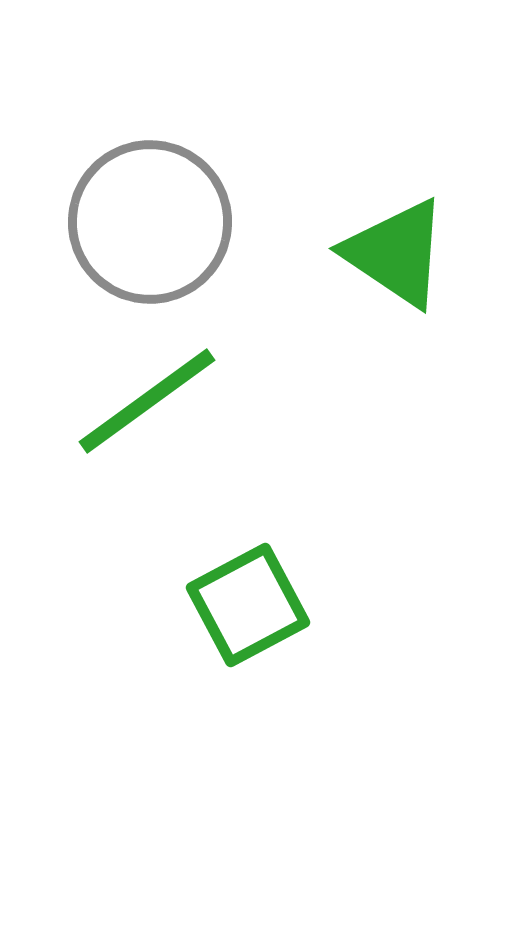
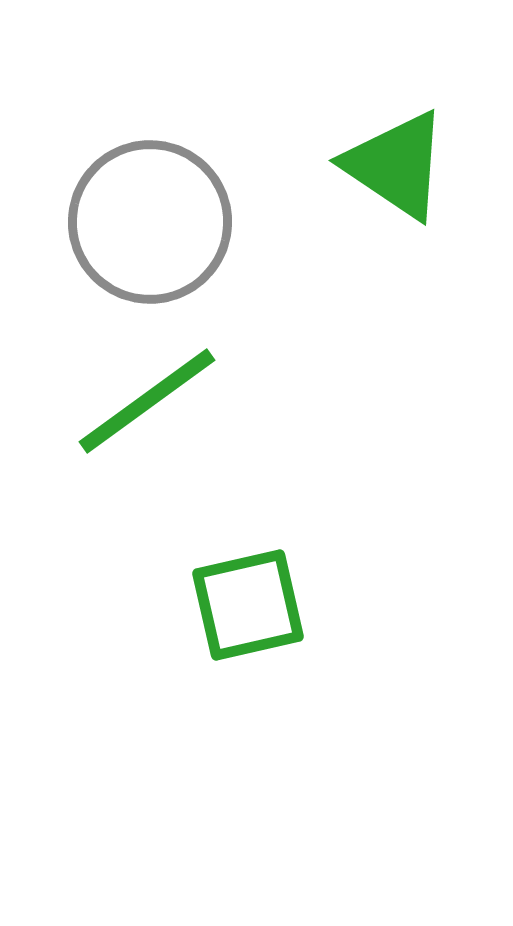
green triangle: moved 88 px up
green square: rotated 15 degrees clockwise
